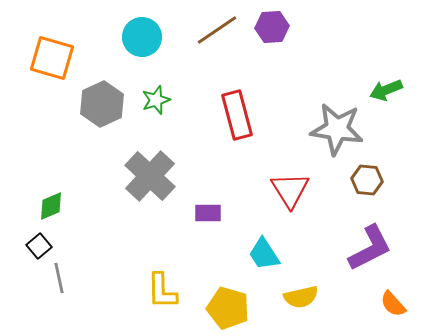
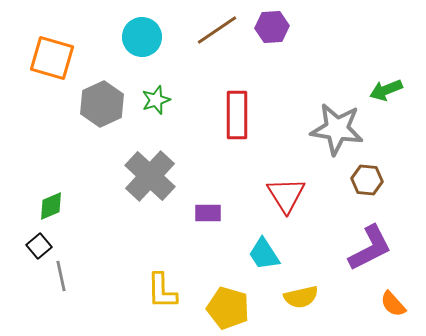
red rectangle: rotated 15 degrees clockwise
red triangle: moved 4 px left, 5 px down
gray line: moved 2 px right, 2 px up
